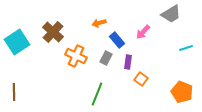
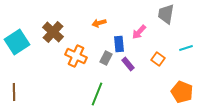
gray trapezoid: moved 5 px left; rotated 130 degrees clockwise
pink arrow: moved 4 px left
blue rectangle: moved 2 px right, 4 px down; rotated 35 degrees clockwise
purple rectangle: moved 2 px down; rotated 48 degrees counterclockwise
orange square: moved 17 px right, 20 px up
